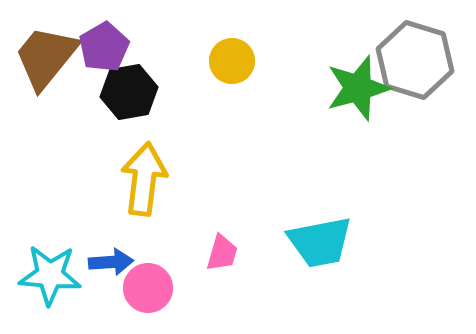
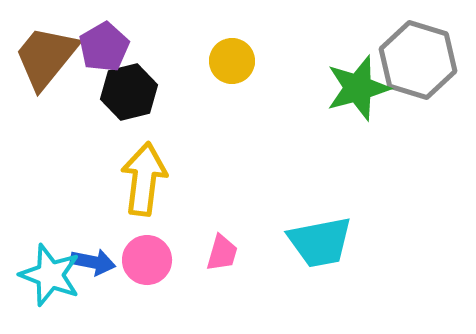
gray hexagon: moved 3 px right
black hexagon: rotated 4 degrees counterclockwise
blue arrow: moved 18 px left; rotated 15 degrees clockwise
cyan star: rotated 16 degrees clockwise
pink circle: moved 1 px left, 28 px up
